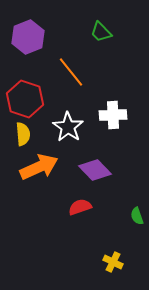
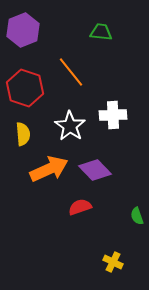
green trapezoid: rotated 140 degrees clockwise
purple hexagon: moved 5 px left, 7 px up
red hexagon: moved 11 px up
white star: moved 2 px right, 1 px up
orange arrow: moved 10 px right, 2 px down
